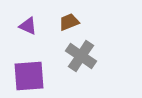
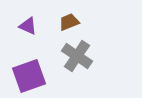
gray cross: moved 4 px left
purple square: rotated 16 degrees counterclockwise
